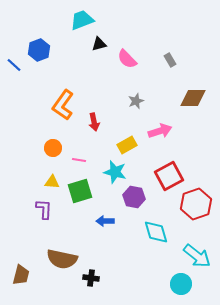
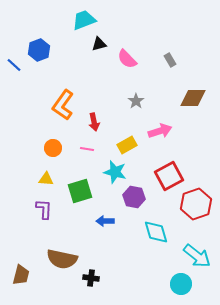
cyan trapezoid: moved 2 px right
gray star: rotated 14 degrees counterclockwise
pink line: moved 8 px right, 11 px up
yellow triangle: moved 6 px left, 3 px up
